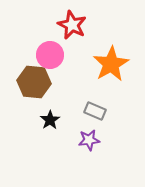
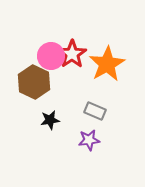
red star: moved 29 px down; rotated 12 degrees clockwise
pink circle: moved 1 px right, 1 px down
orange star: moved 4 px left
brown hexagon: rotated 20 degrees clockwise
black star: rotated 24 degrees clockwise
